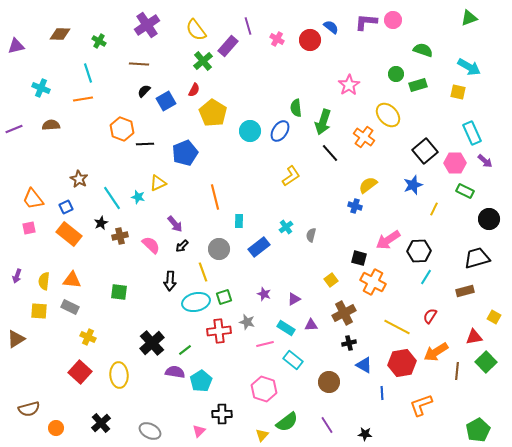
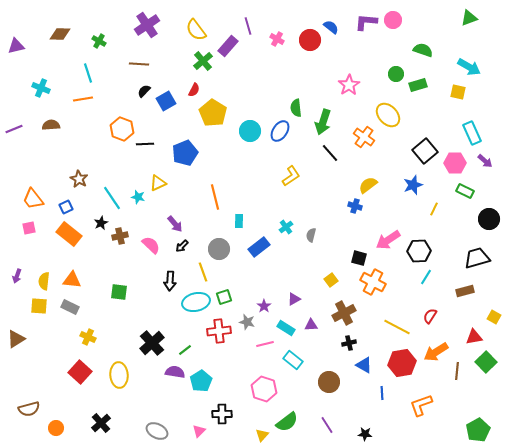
purple star at (264, 294): moved 12 px down; rotated 16 degrees clockwise
yellow square at (39, 311): moved 5 px up
gray ellipse at (150, 431): moved 7 px right
